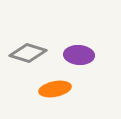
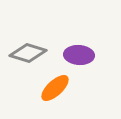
orange ellipse: moved 1 px up; rotated 32 degrees counterclockwise
